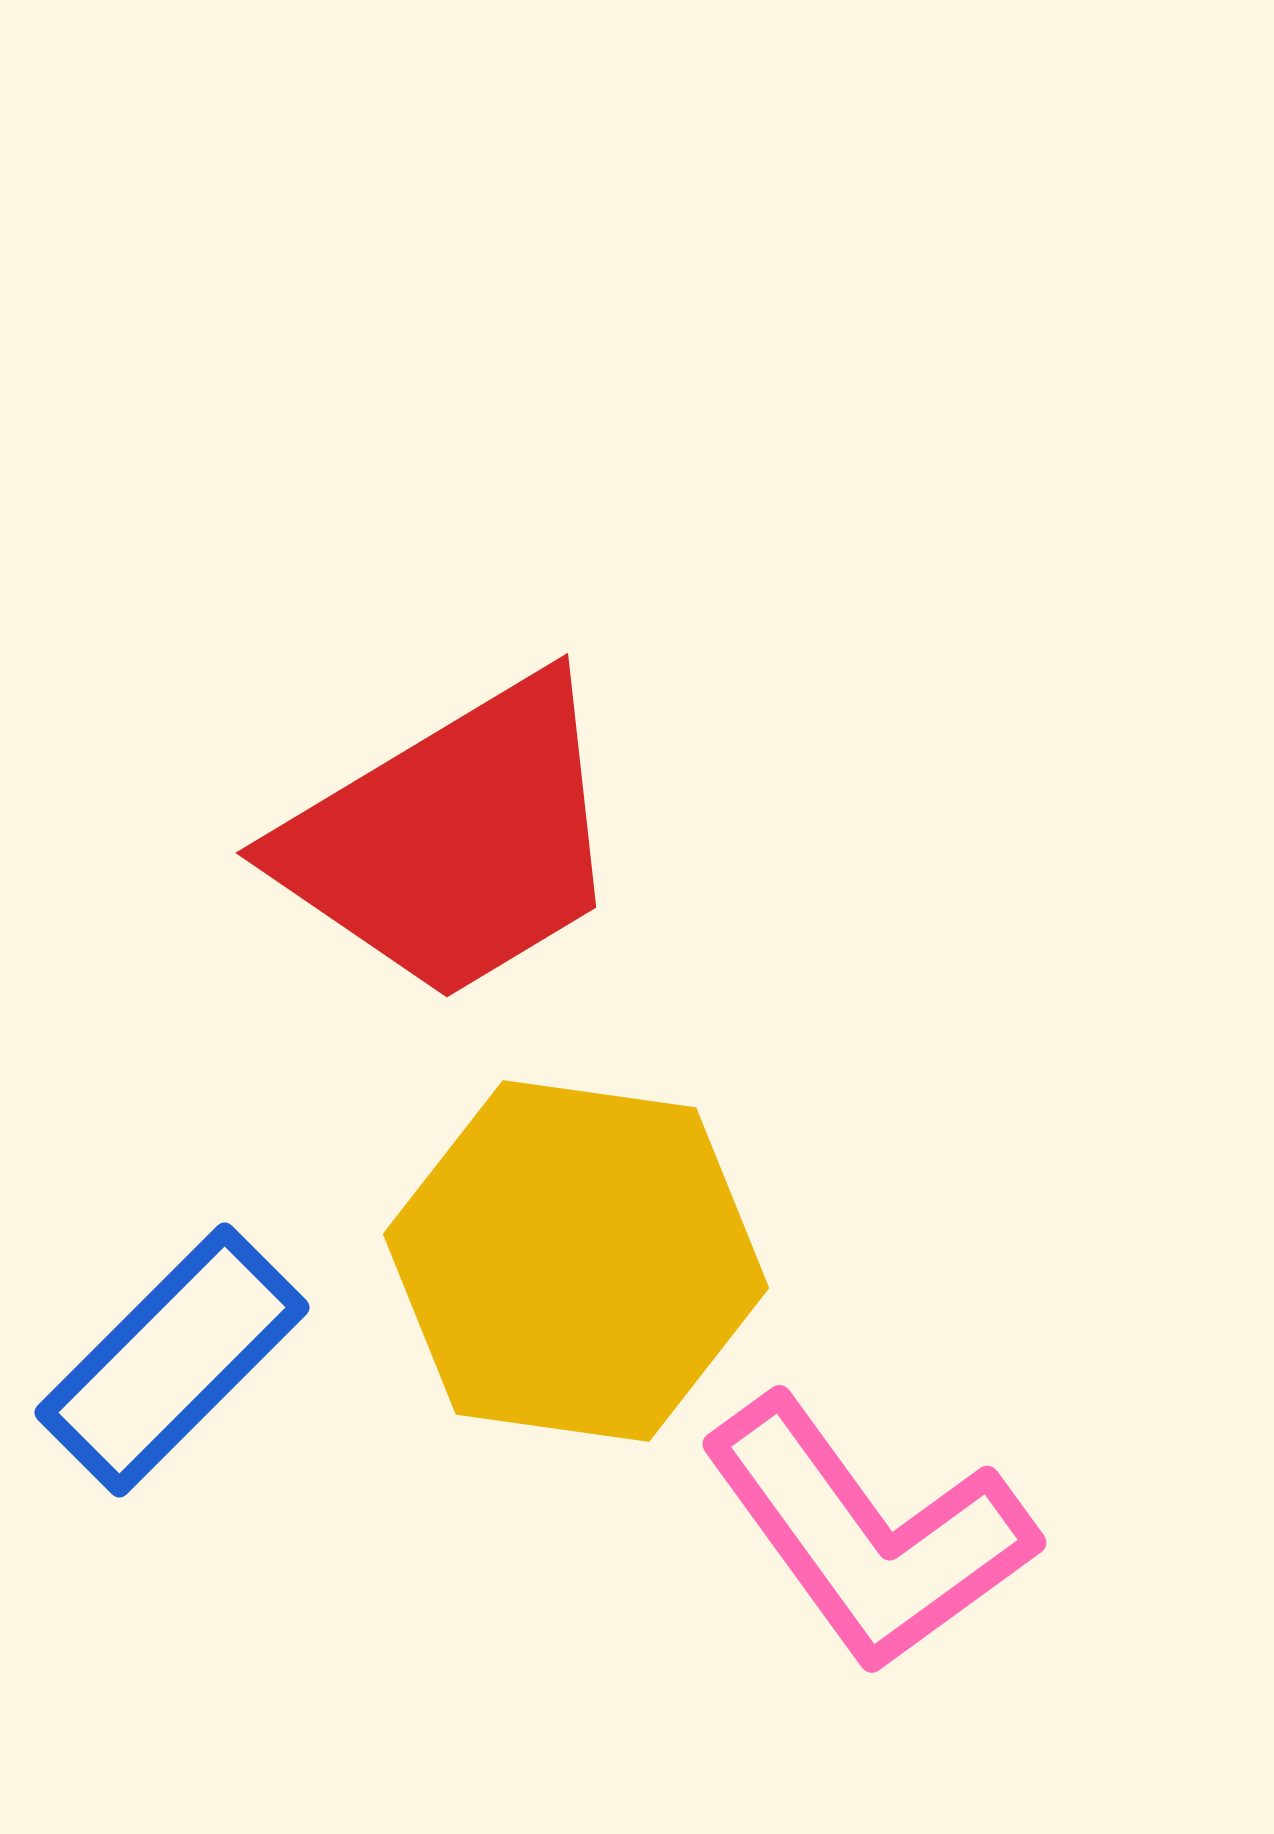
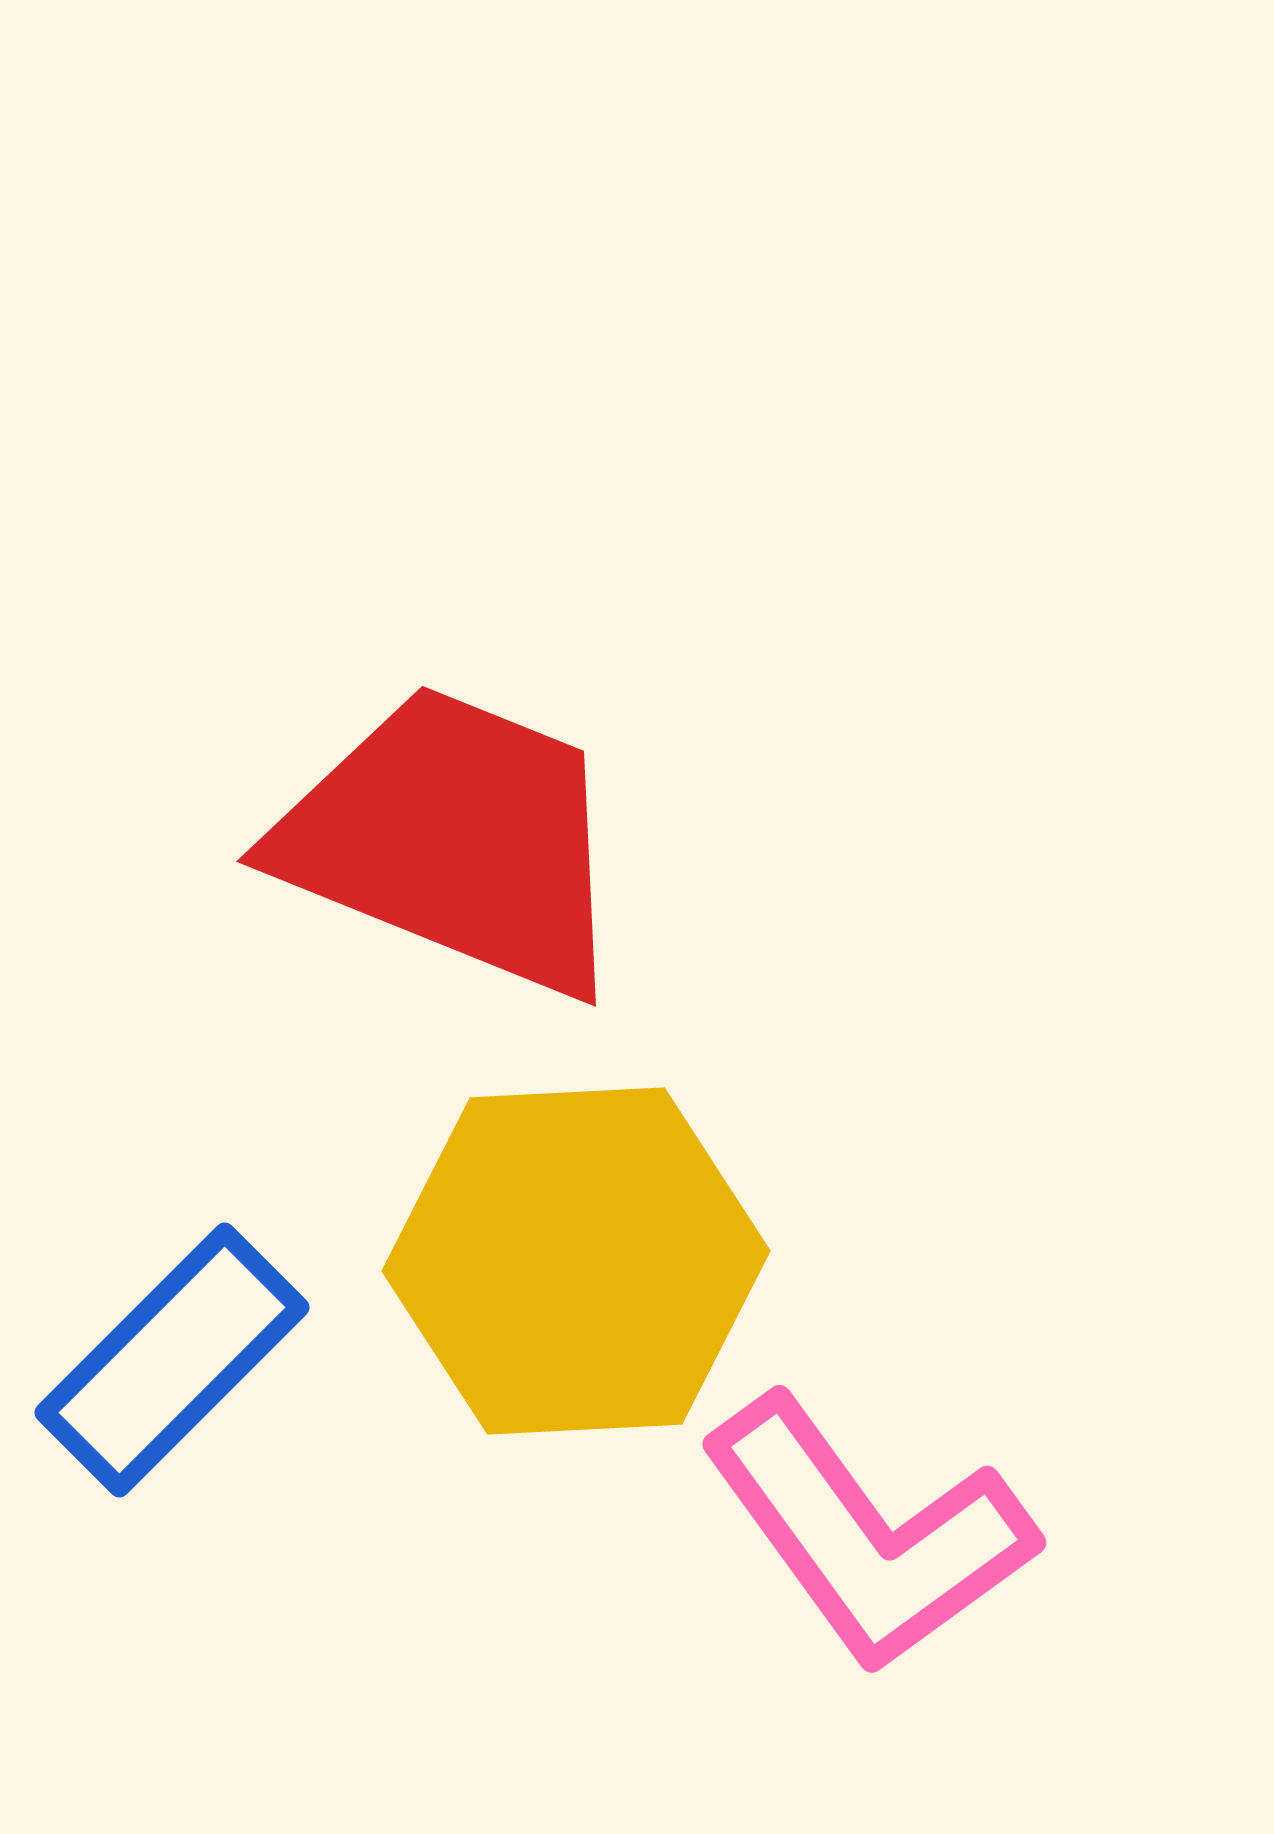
red trapezoid: rotated 127 degrees counterclockwise
yellow hexagon: rotated 11 degrees counterclockwise
